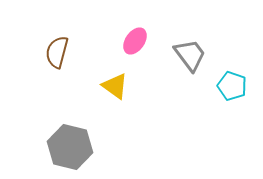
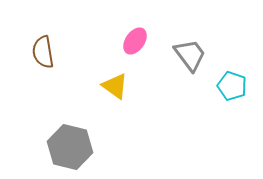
brown semicircle: moved 14 px left; rotated 24 degrees counterclockwise
